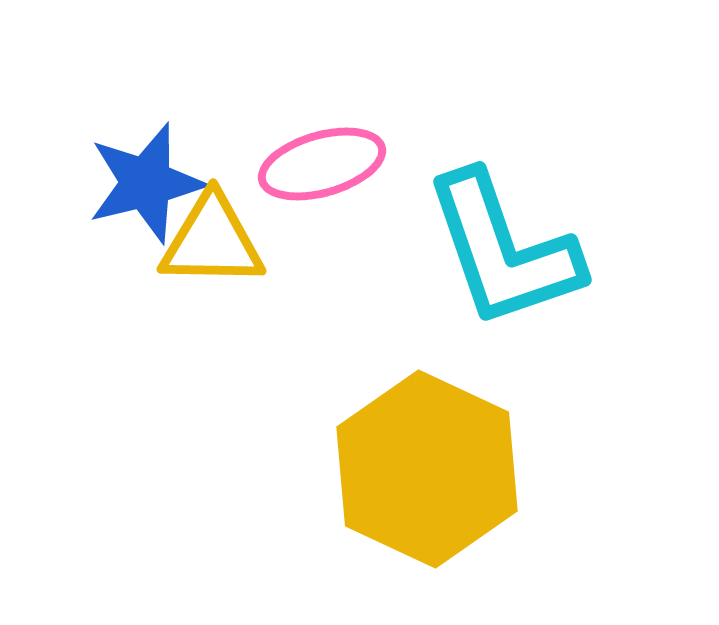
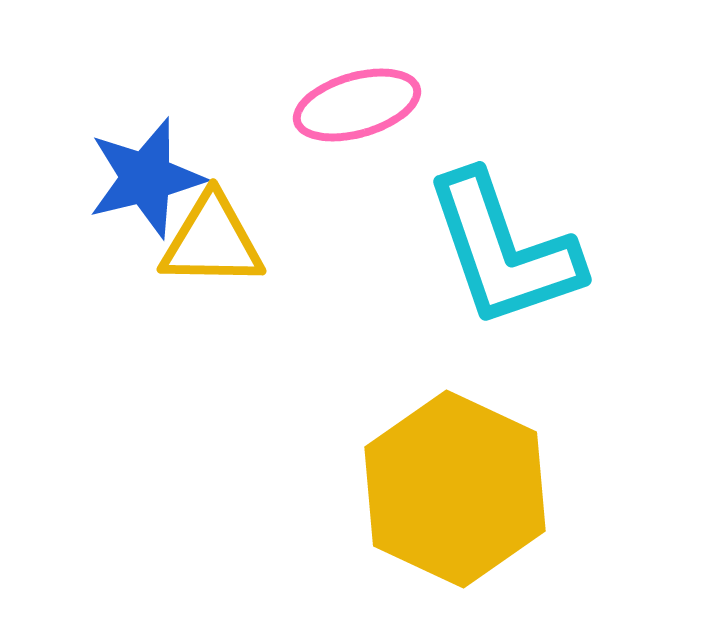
pink ellipse: moved 35 px right, 59 px up
blue star: moved 5 px up
yellow hexagon: moved 28 px right, 20 px down
